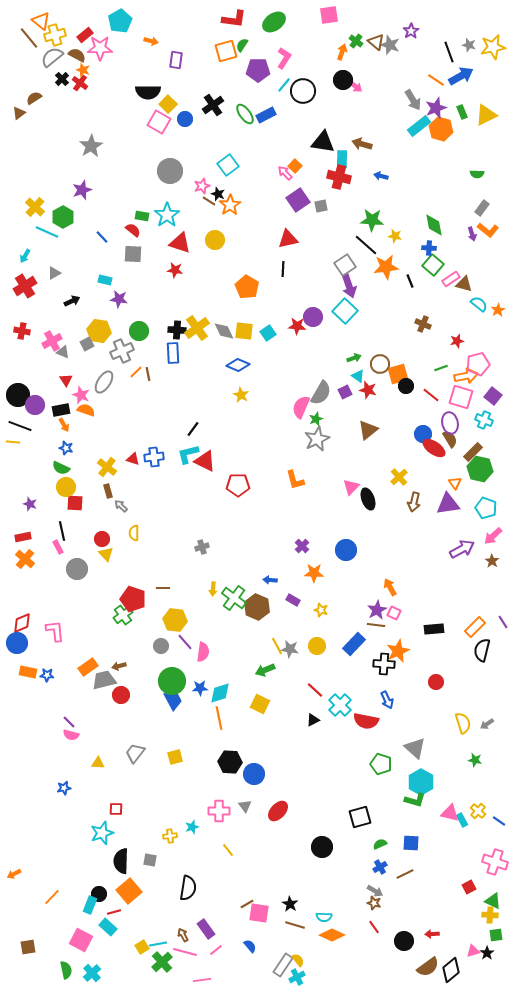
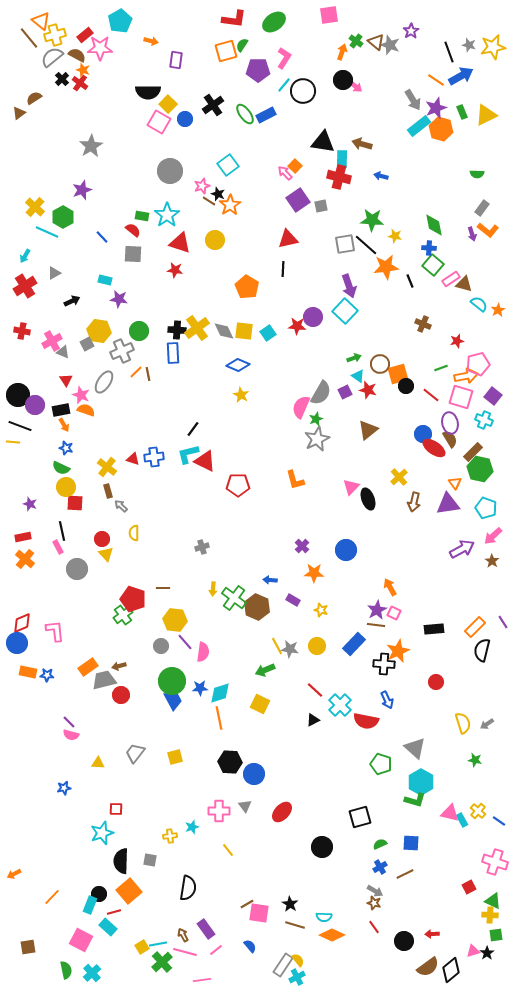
gray square at (345, 265): moved 21 px up; rotated 25 degrees clockwise
red ellipse at (278, 811): moved 4 px right, 1 px down
